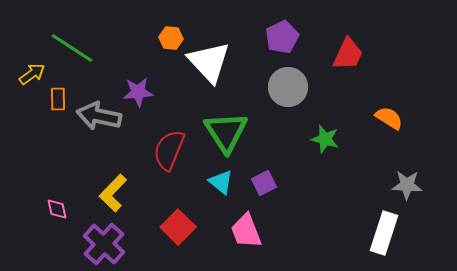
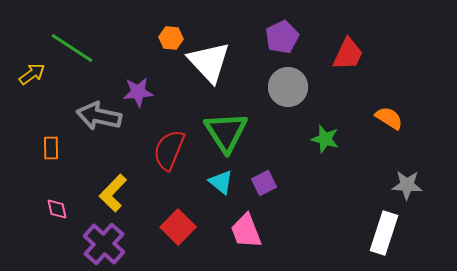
orange rectangle: moved 7 px left, 49 px down
